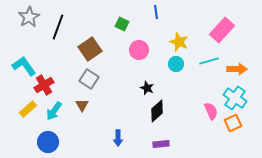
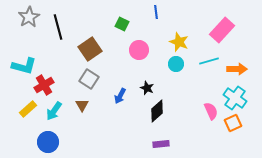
black line: rotated 35 degrees counterclockwise
cyan L-shape: rotated 140 degrees clockwise
blue arrow: moved 2 px right, 42 px up; rotated 28 degrees clockwise
